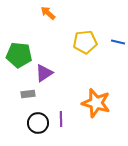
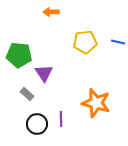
orange arrow: moved 3 px right, 1 px up; rotated 42 degrees counterclockwise
purple triangle: rotated 30 degrees counterclockwise
gray rectangle: moved 1 px left; rotated 48 degrees clockwise
black circle: moved 1 px left, 1 px down
